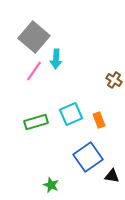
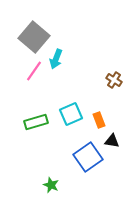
cyan arrow: rotated 18 degrees clockwise
black triangle: moved 35 px up
